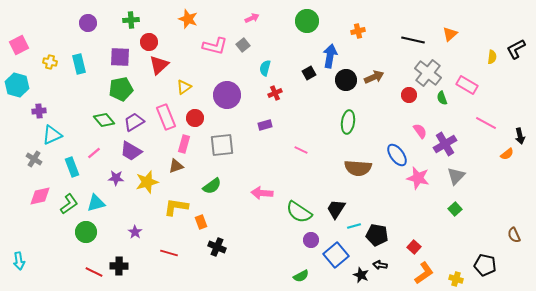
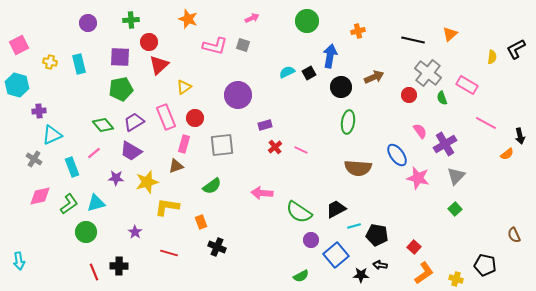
gray square at (243, 45): rotated 32 degrees counterclockwise
cyan semicircle at (265, 68): moved 22 px right, 4 px down; rotated 49 degrees clockwise
black circle at (346, 80): moved 5 px left, 7 px down
red cross at (275, 93): moved 54 px down; rotated 16 degrees counterclockwise
purple circle at (227, 95): moved 11 px right
green diamond at (104, 120): moved 1 px left, 5 px down
yellow L-shape at (176, 207): moved 9 px left
black trapezoid at (336, 209): rotated 30 degrees clockwise
red line at (94, 272): rotated 42 degrees clockwise
black star at (361, 275): rotated 21 degrees counterclockwise
